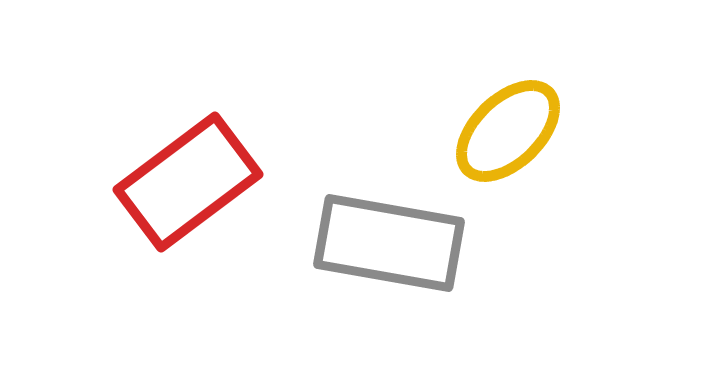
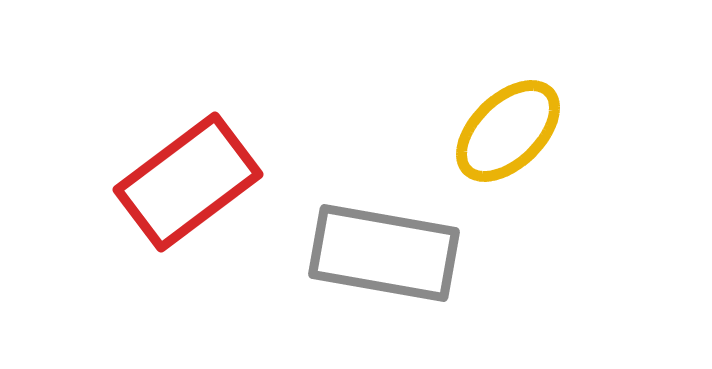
gray rectangle: moved 5 px left, 10 px down
